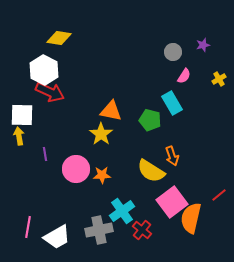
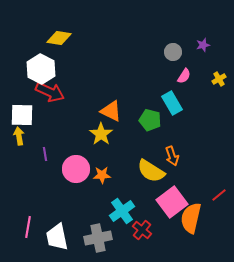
white hexagon: moved 3 px left, 1 px up
orange triangle: rotated 15 degrees clockwise
gray cross: moved 1 px left, 8 px down
white trapezoid: rotated 108 degrees clockwise
